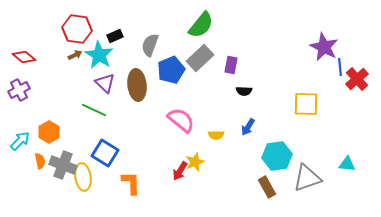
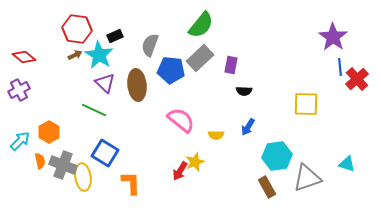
purple star: moved 9 px right, 10 px up; rotated 8 degrees clockwise
blue pentagon: rotated 28 degrees clockwise
cyan triangle: rotated 12 degrees clockwise
